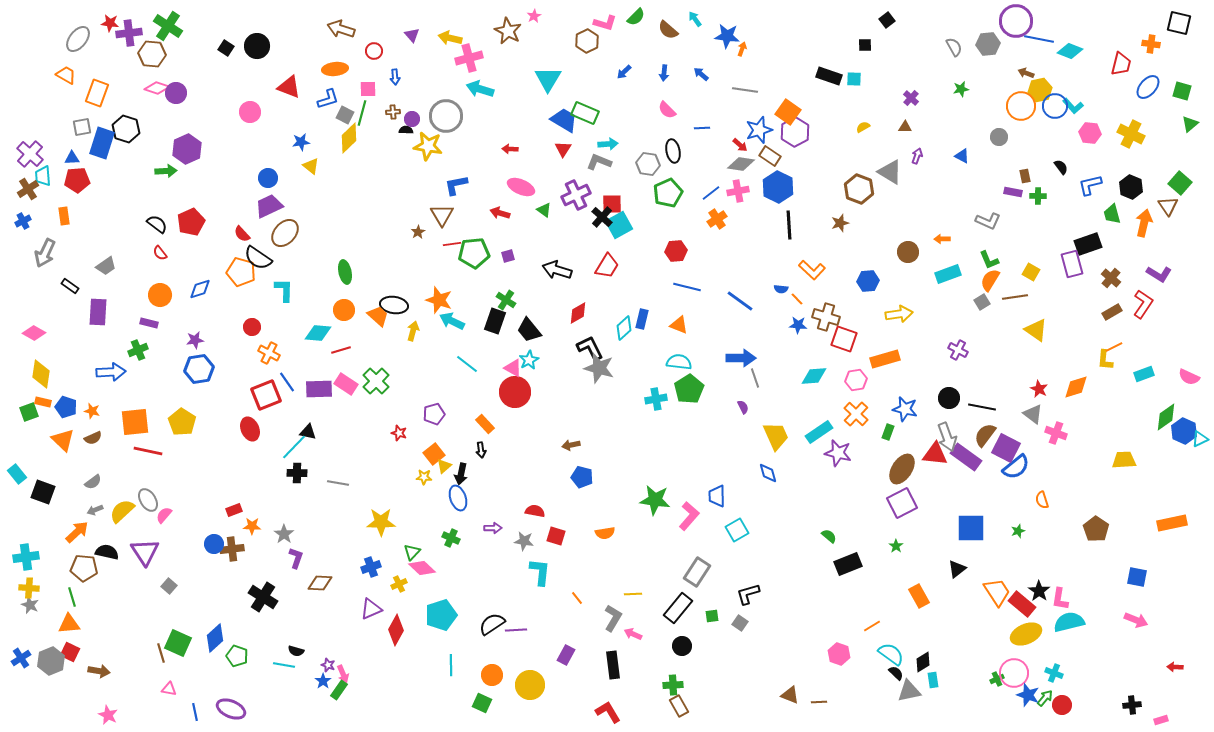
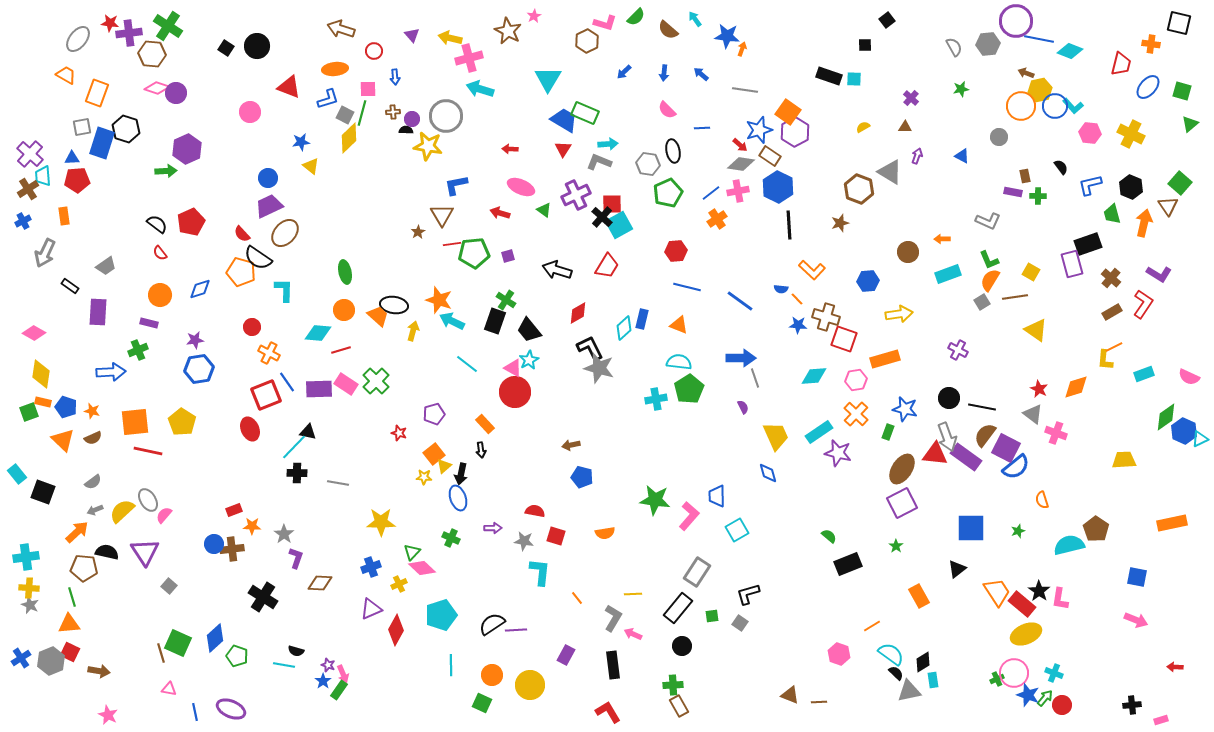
cyan semicircle at (1069, 622): moved 77 px up
